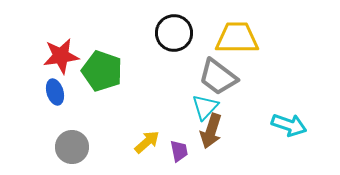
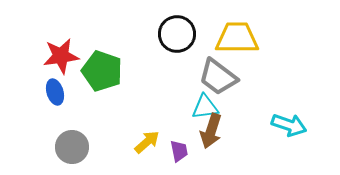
black circle: moved 3 px right, 1 px down
cyan triangle: rotated 40 degrees clockwise
